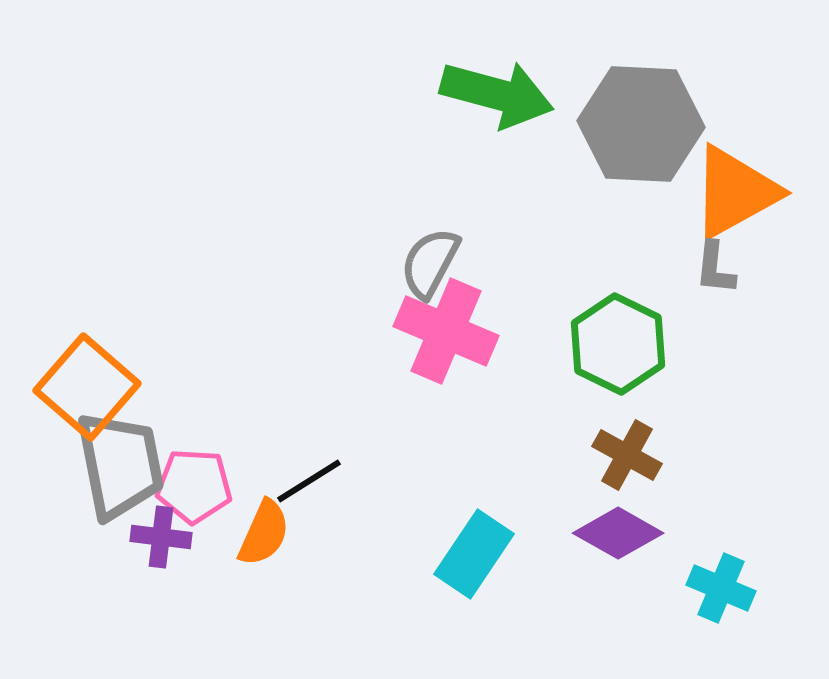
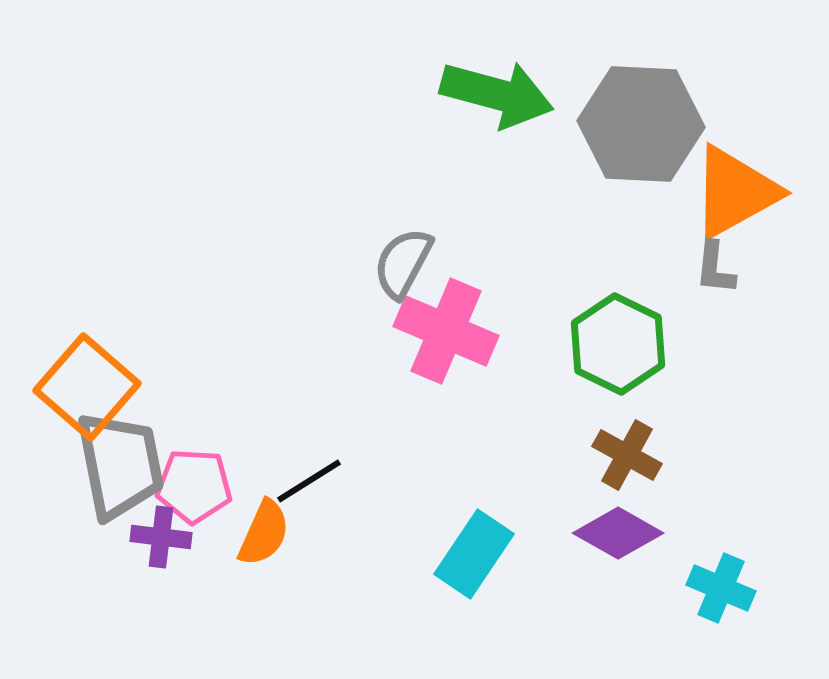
gray semicircle: moved 27 px left
